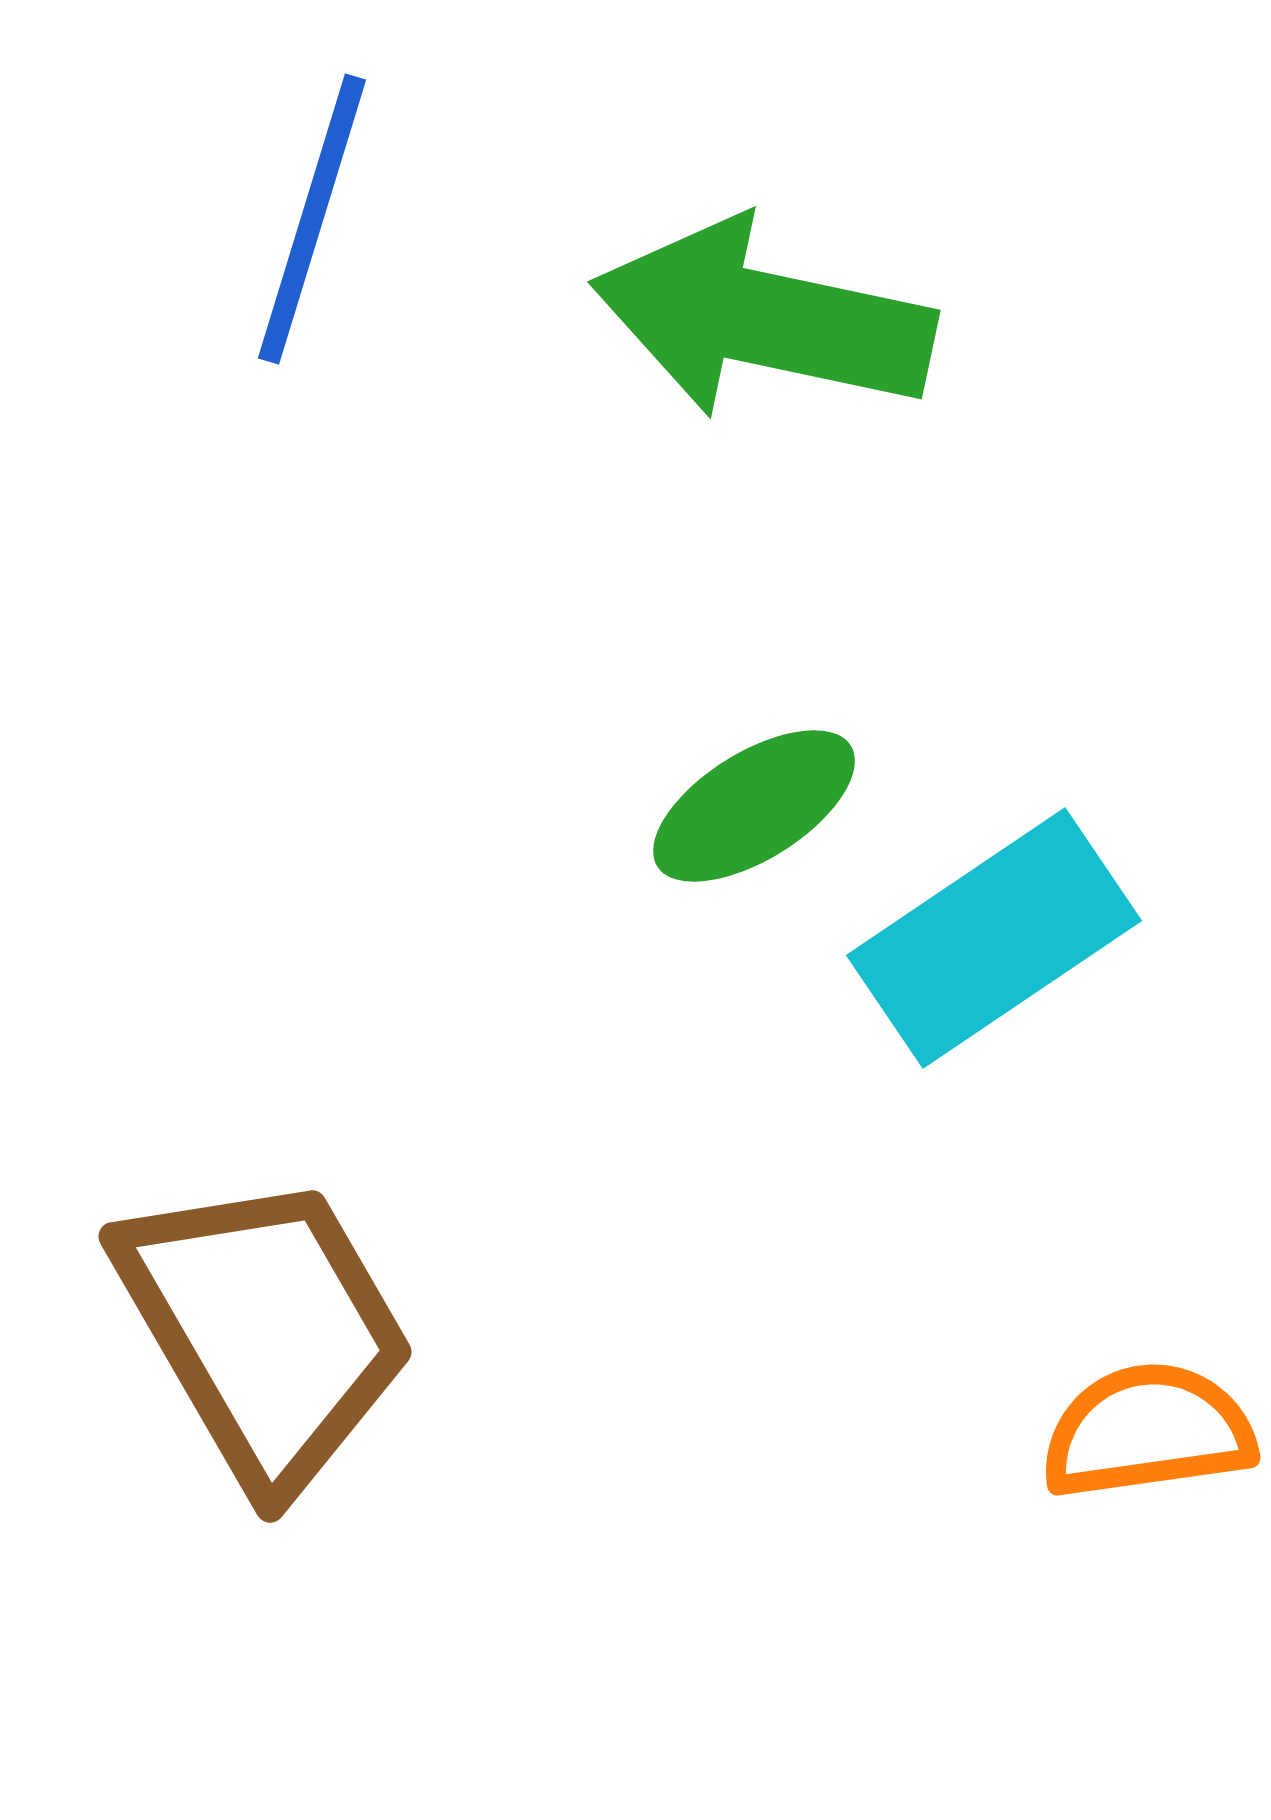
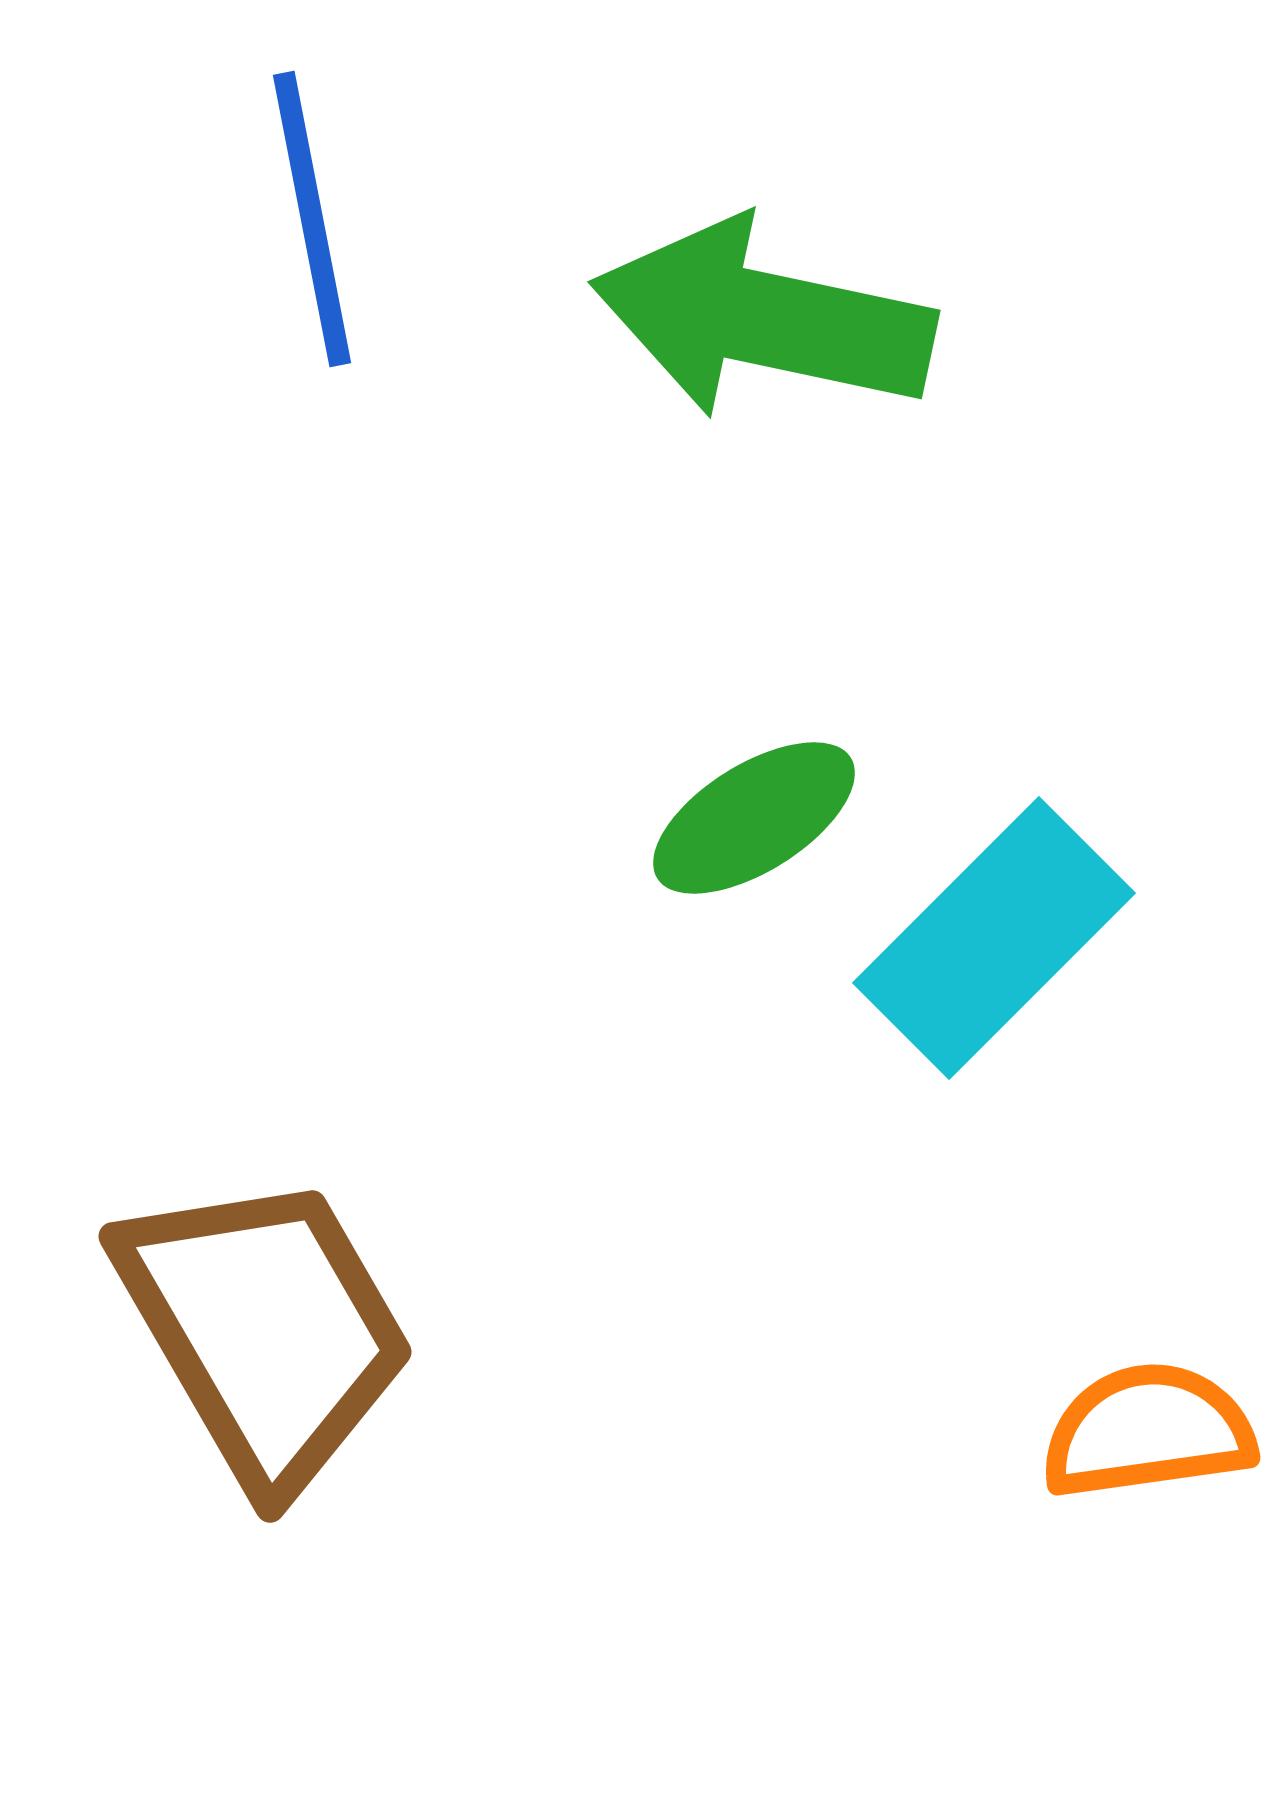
blue line: rotated 28 degrees counterclockwise
green ellipse: moved 12 px down
cyan rectangle: rotated 11 degrees counterclockwise
